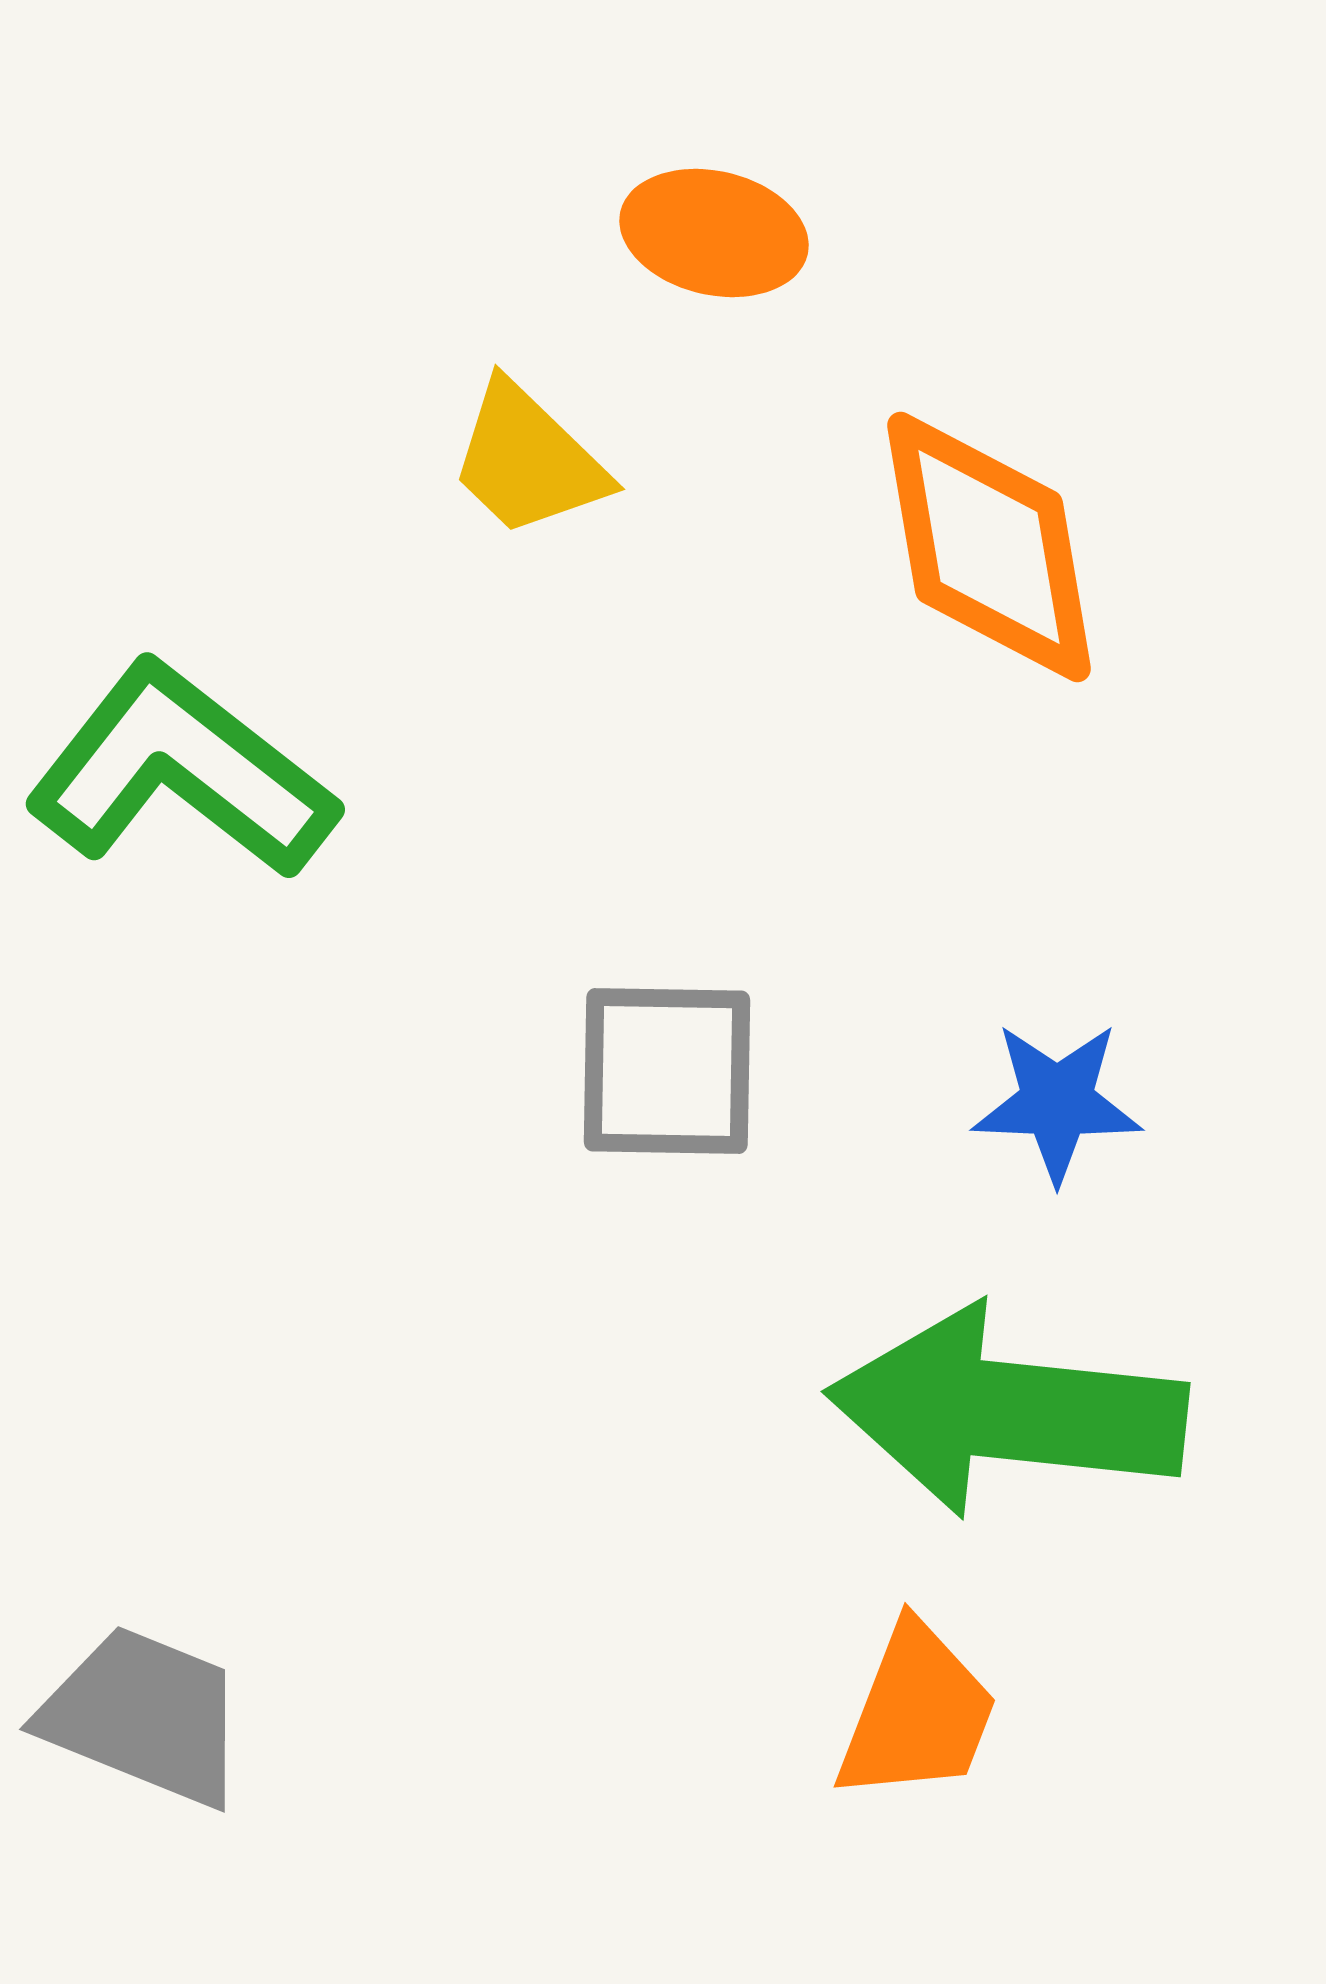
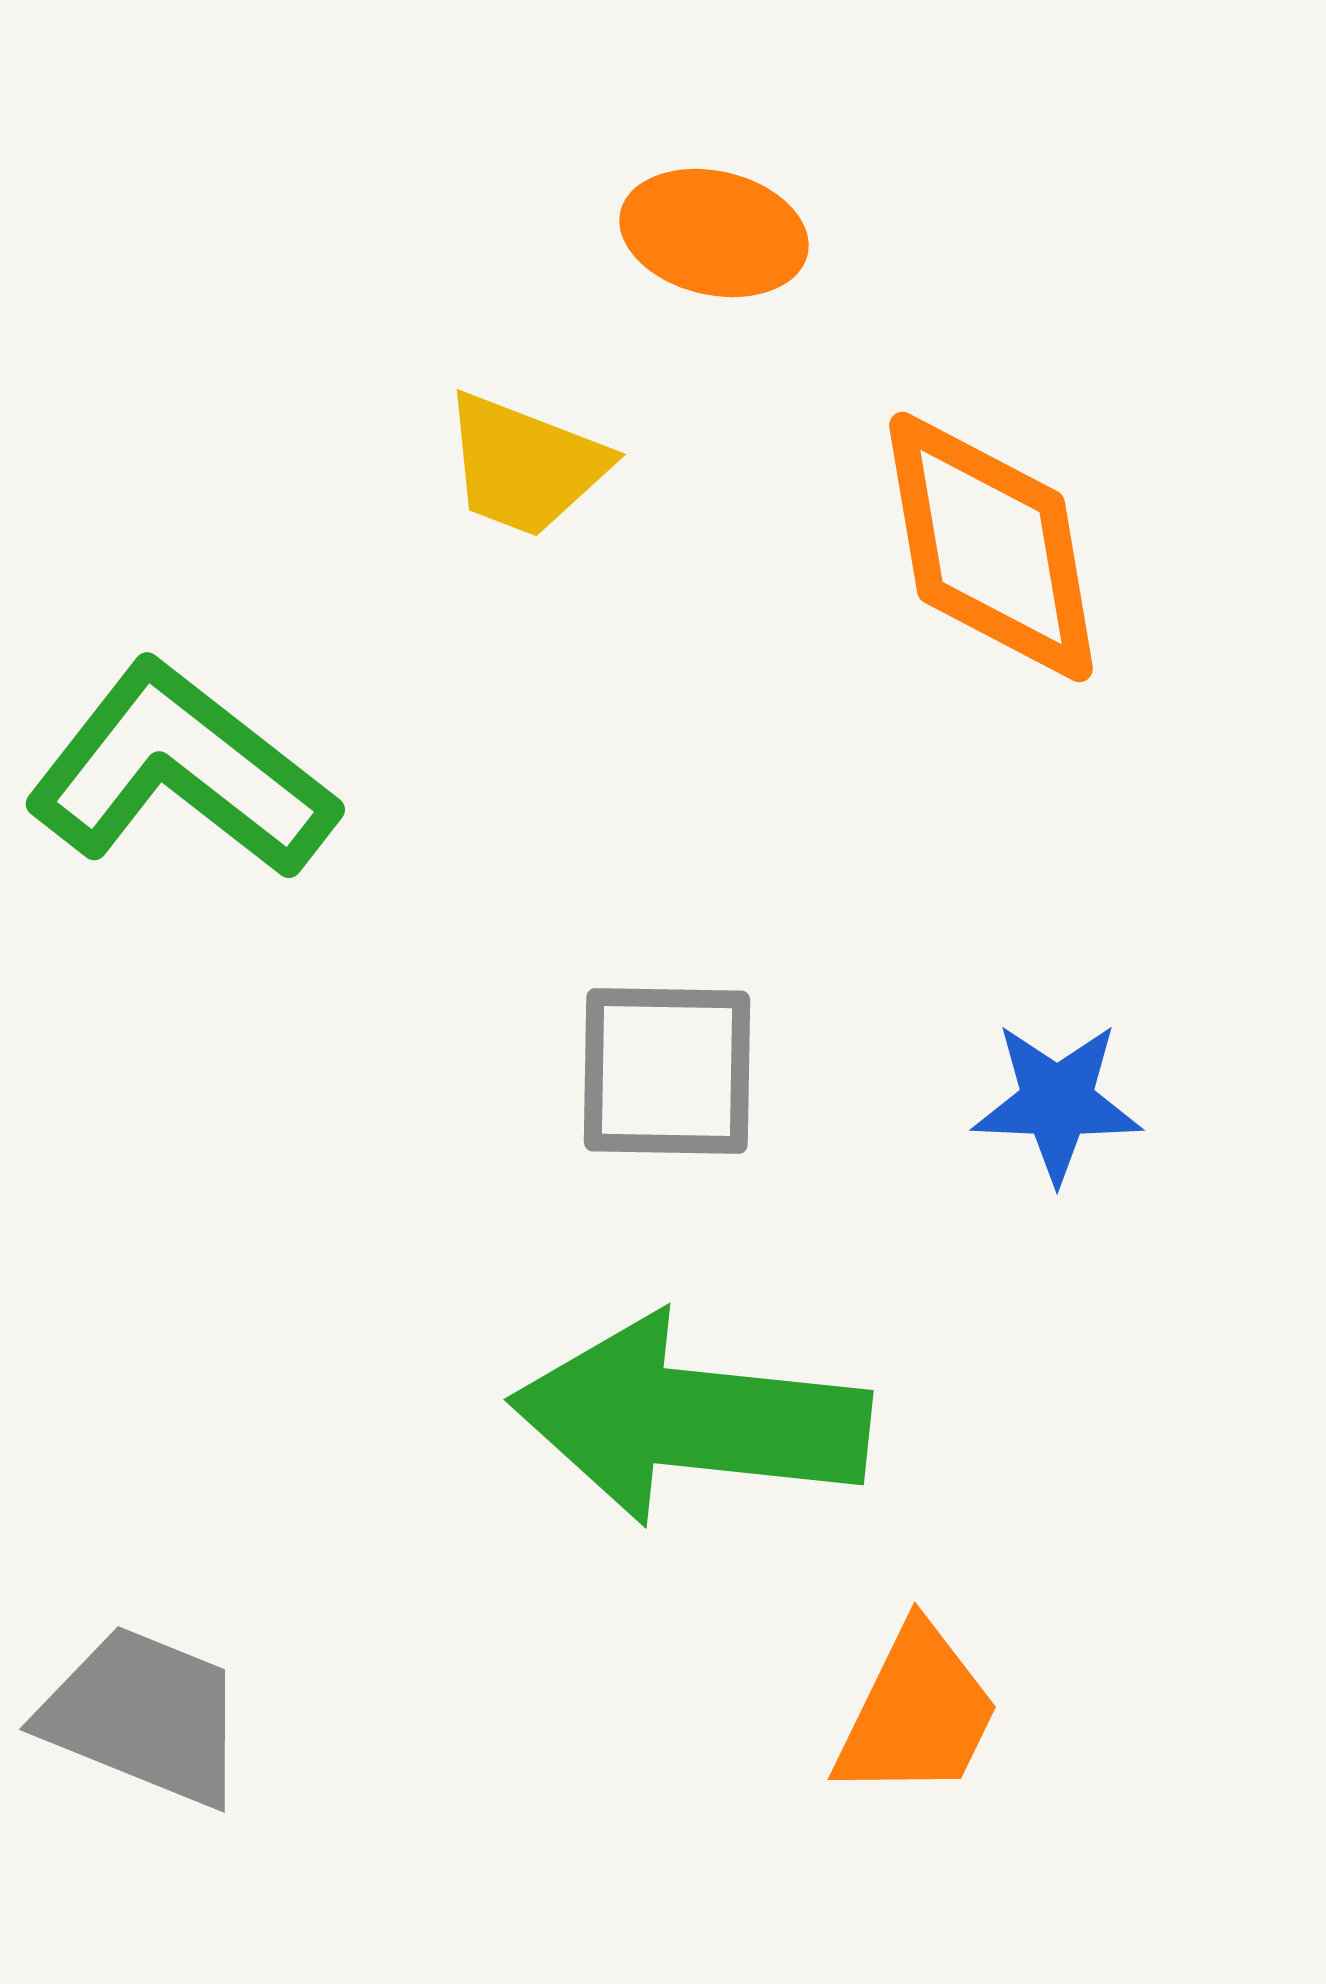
yellow trapezoid: moved 3 px left, 5 px down; rotated 23 degrees counterclockwise
orange diamond: moved 2 px right
green arrow: moved 317 px left, 8 px down
orange trapezoid: rotated 5 degrees clockwise
